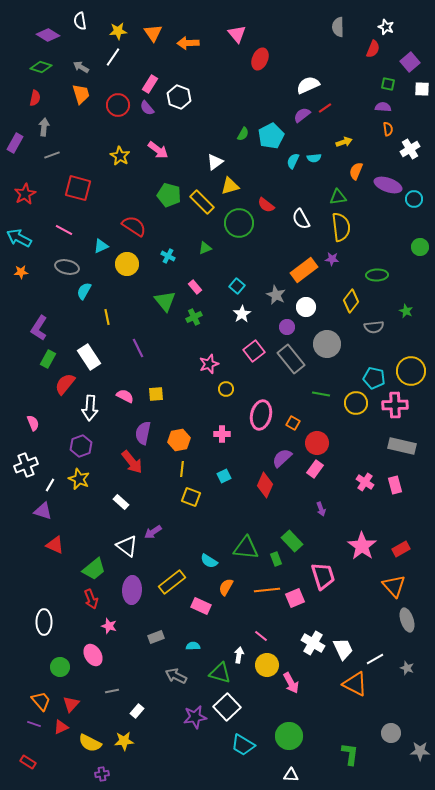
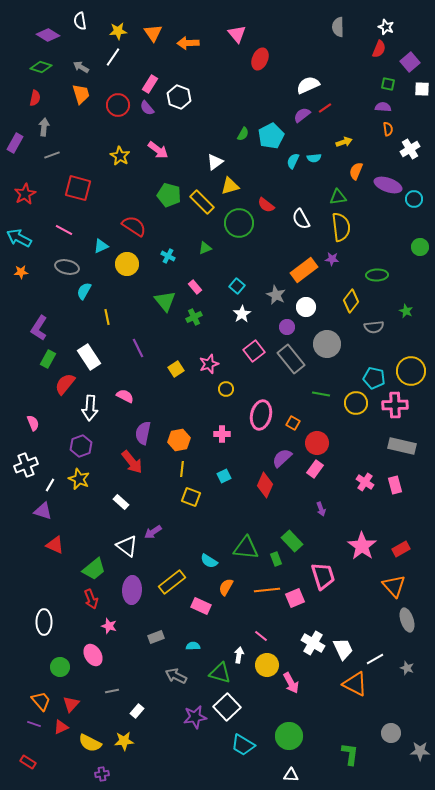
red semicircle at (373, 49): moved 6 px right
yellow square at (156, 394): moved 20 px right, 25 px up; rotated 28 degrees counterclockwise
